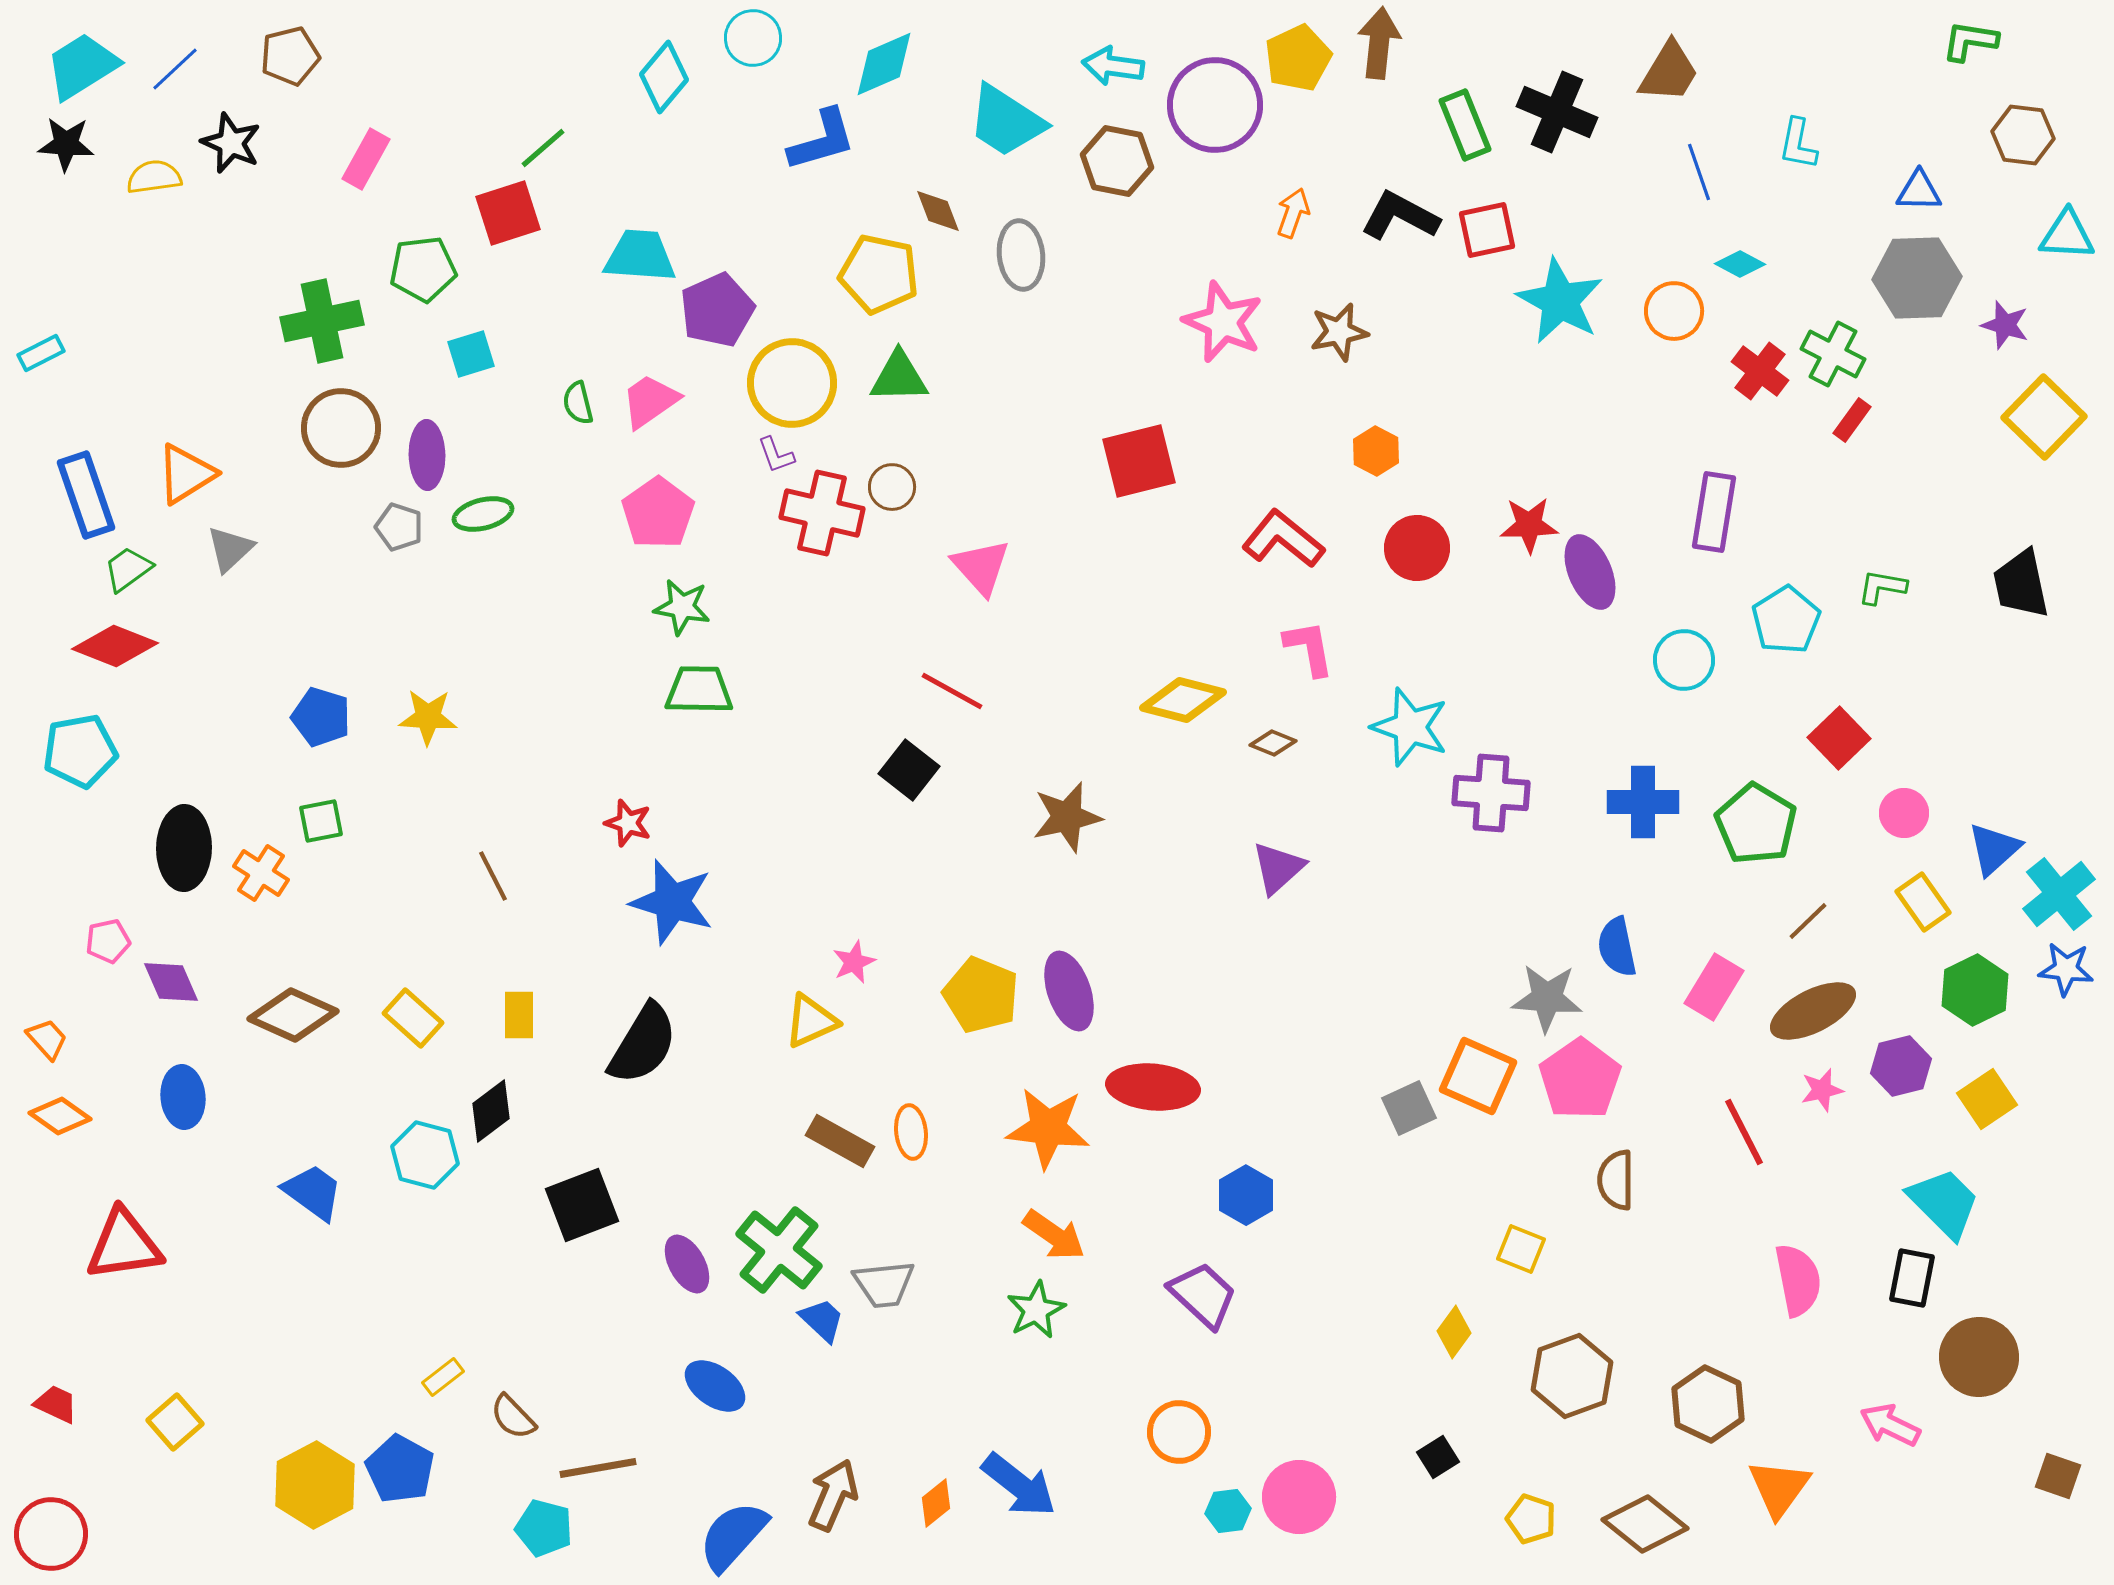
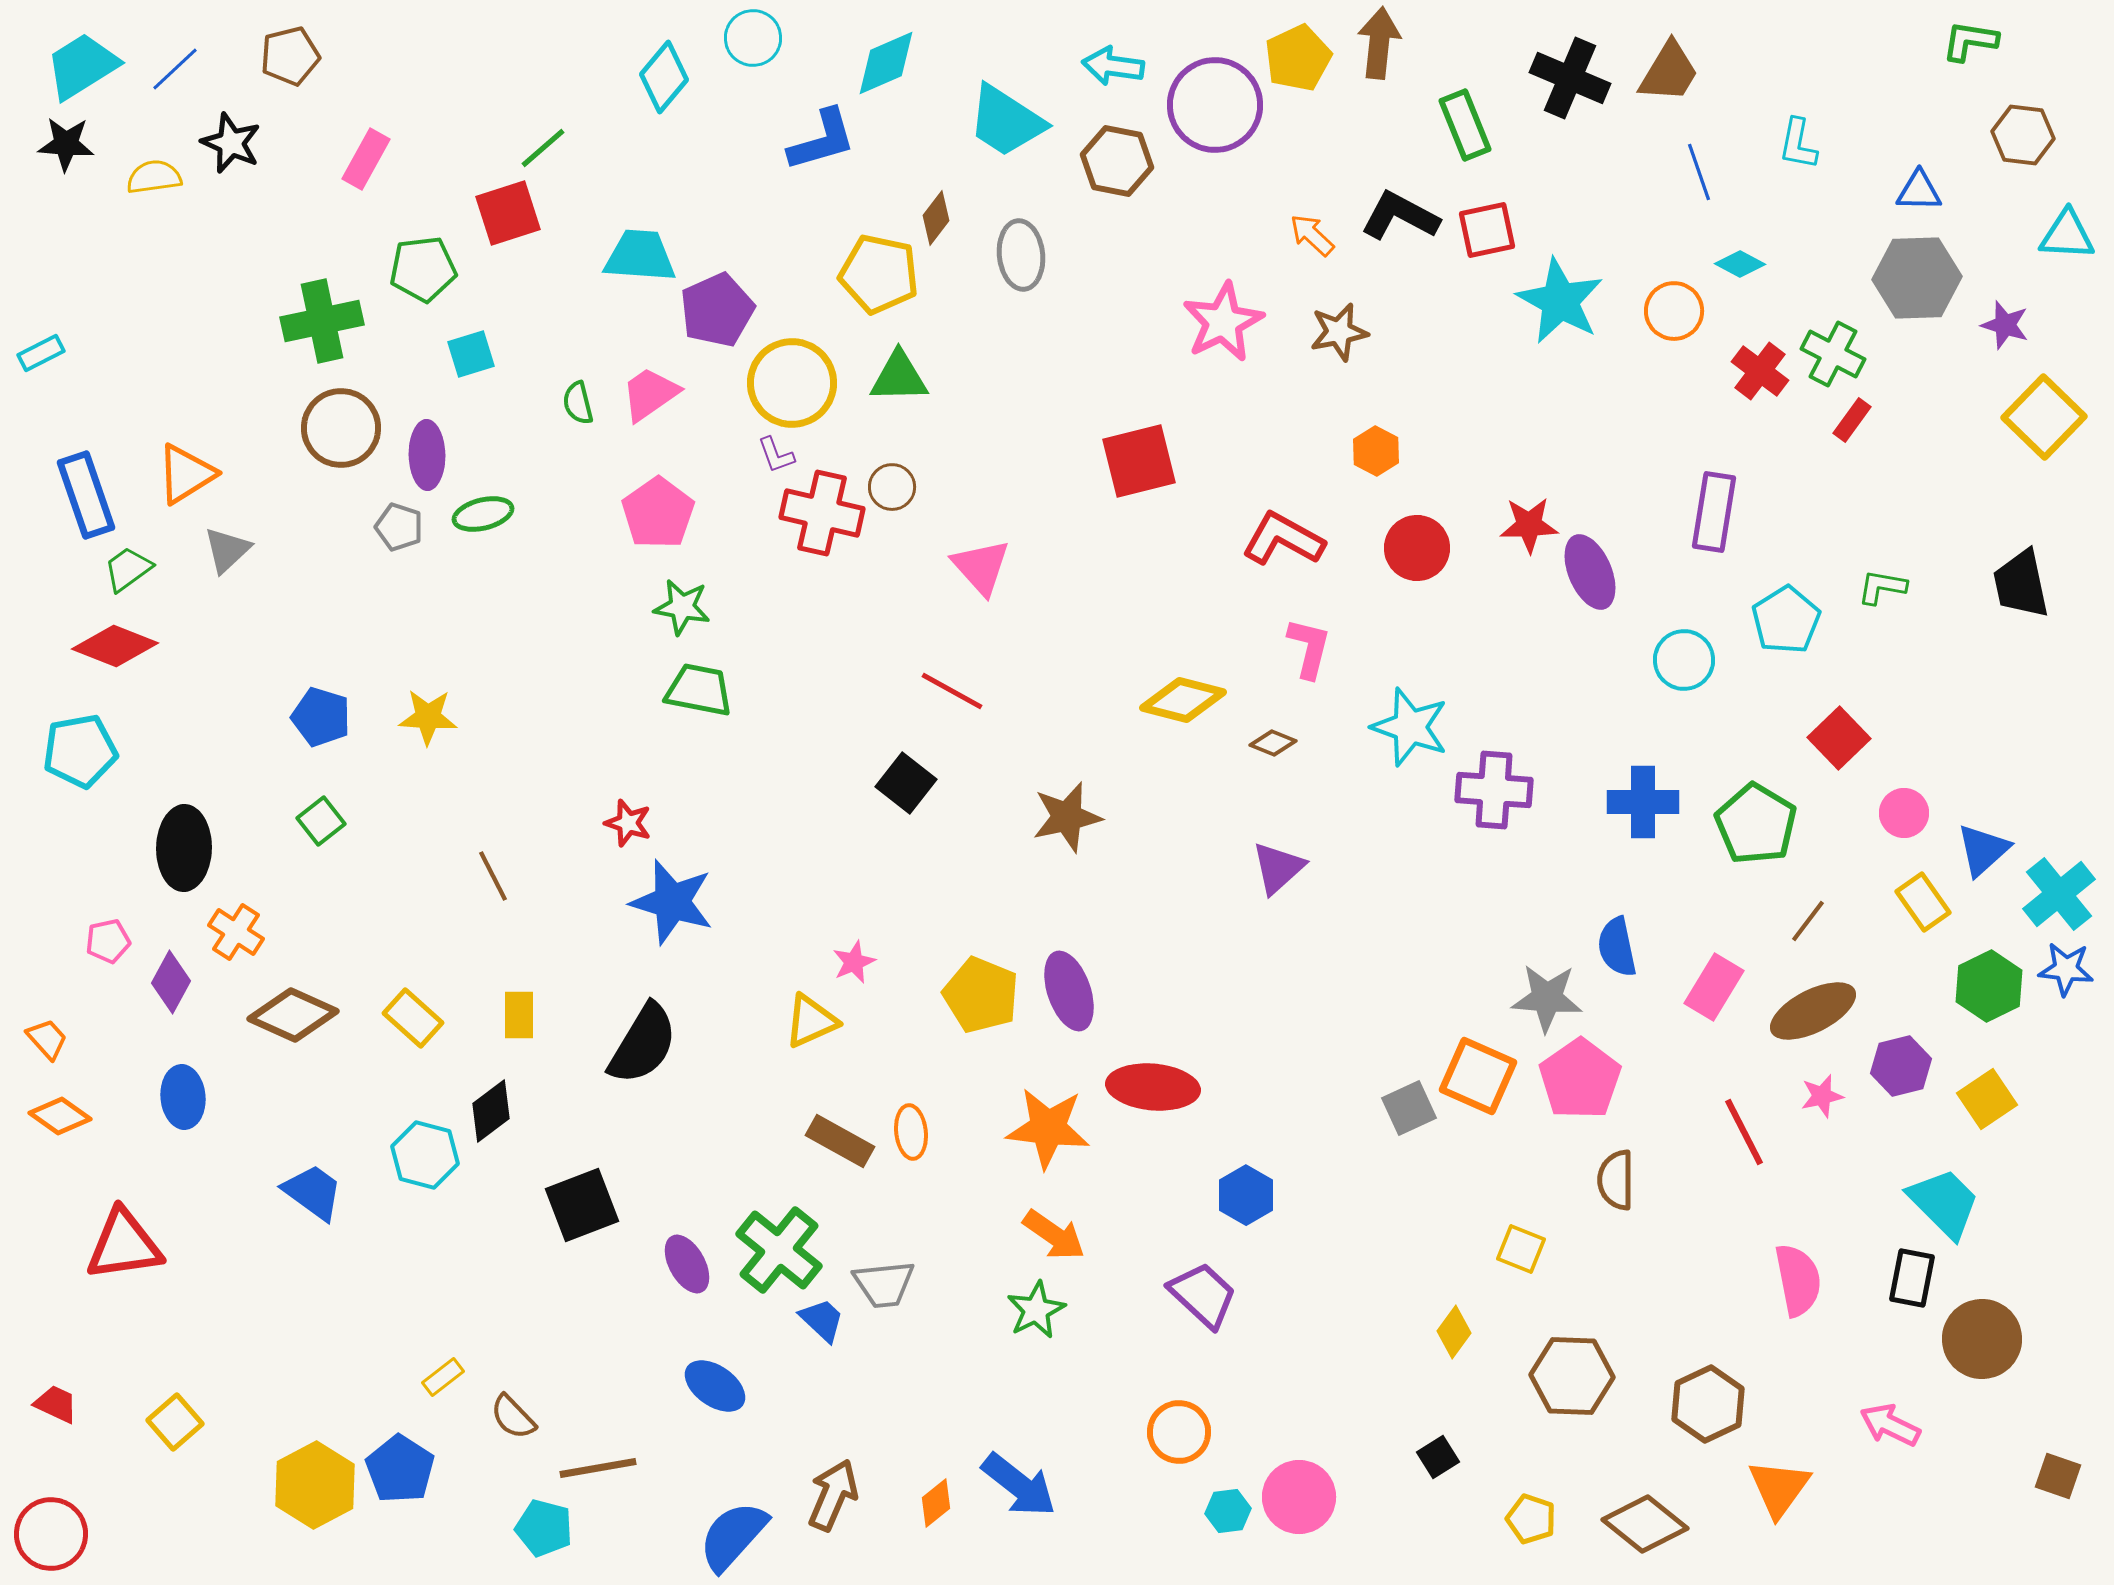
cyan diamond at (884, 64): moved 2 px right, 1 px up
black cross at (1557, 112): moved 13 px right, 34 px up
brown diamond at (938, 211): moved 2 px left, 7 px down; rotated 58 degrees clockwise
orange arrow at (1293, 213): moved 19 px right, 22 px down; rotated 66 degrees counterclockwise
pink star at (1223, 322): rotated 22 degrees clockwise
pink trapezoid at (650, 401): moved 7 px up
red L-shape at (1283, 539): rotated 10 degrees counterclockwise
gray triangle at (230, 549): moved 3 px left, 1 px down
pink L-shape at (1309, 648): rotated 24 degrees clockwise
green trapezoid at (699, 690): rotated 10 degrees clockwise
black square at (909, 770): moved 3 px left, 13 px down
purple cross at (1491, 793): moved 3 px right, 3 px up
green square at (321, 821): rotated 27 degrees counterclockwise
blue triangle at (1994, 849): moved 11 px left, 1 px down
orange cross at (261, 873): moved 25 px left, 59 px down
brown line at (1808, 921): rotated 9 degrees counterclockwise
purple diamond at (171, 982): rotated 52 degrees clockwise
green hexagon at (1975, 990): moved 14 px right, 4 px up
pink star at (1822, 1090): moved 6 px down
brown circle at (1979, 1357): moved 3 px right, 18 px up
brown hexagon at (1572, 1376): rotated 22 degrees clockwise
brown hexagon at (1708, 1404): rotated 10 degrees clockwise
blue pentagon at (400, 1469): rotated 4 degrees clockwise
